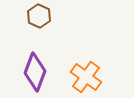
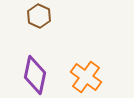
purple diamond: moved 3 px down; rotated 9 degrees counterclockwise
